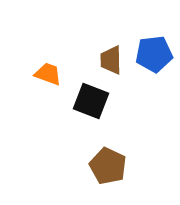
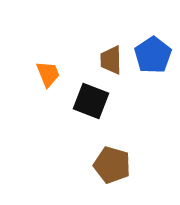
blue pentagon: moved 1 px left, 1 px down; rotated 27 degrees counterclockwise
orange trapezoid: rotated 48 degrees clockwise
brown pentagon: moved 4 px right, 1 px up; rotated 9 degrees counterclockwise
